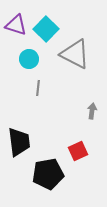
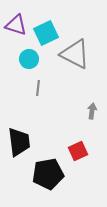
cyan square: moved 4 px down; rotated 20 degrees clockwise
